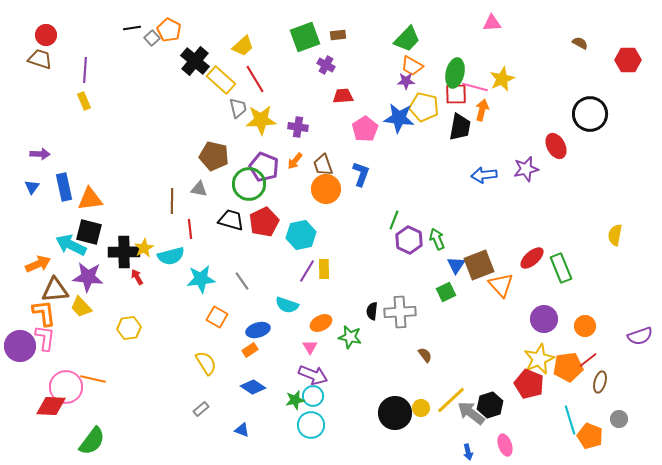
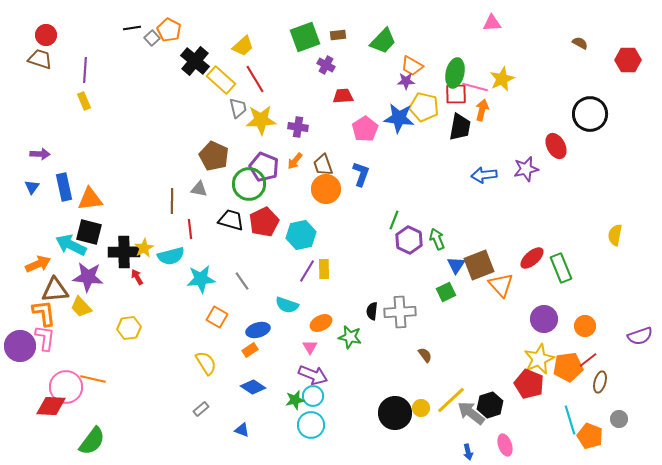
green trapezoid at (407, 39): moved 24 px left, 2 px down
brown pentagon at (214, 156): rotated 12 degrees clockwise
